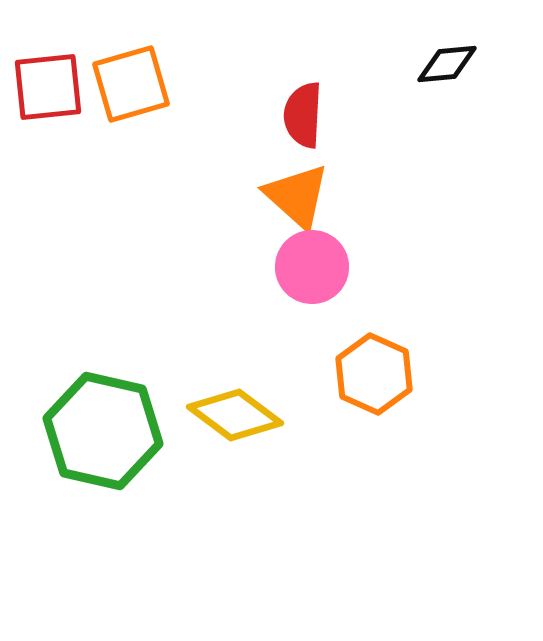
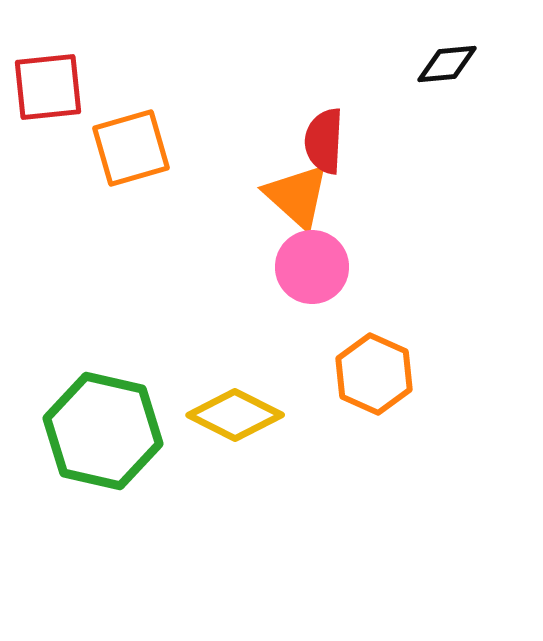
orange square: moved 64 px down
red semicircle: moved 21 px right, 26 px down
yellow diamond: rotated 10 degrees counterclockwise
